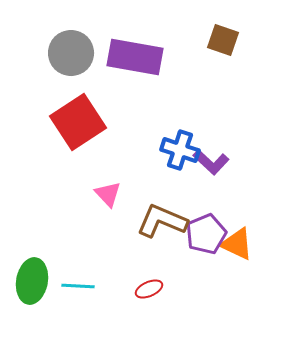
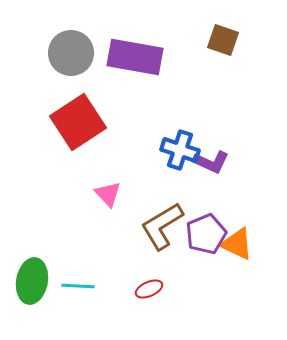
purple L-shape: rotated 18 degrees counterclockwise
brown L-shape: moved 5 px down; rotated 54 degrees counterclockwise
